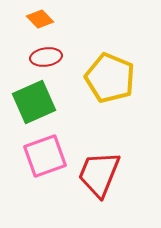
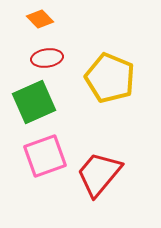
red ellipse: moved 1 px right, 1 px down
red trapezoid: rotated 18 degrees clockwise
